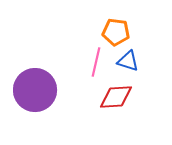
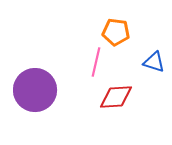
blue triangle: moved 26 px right, 1 px down
